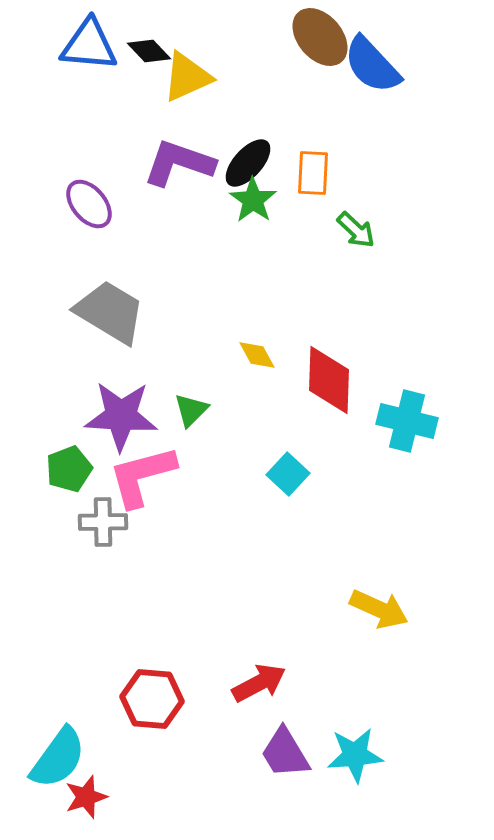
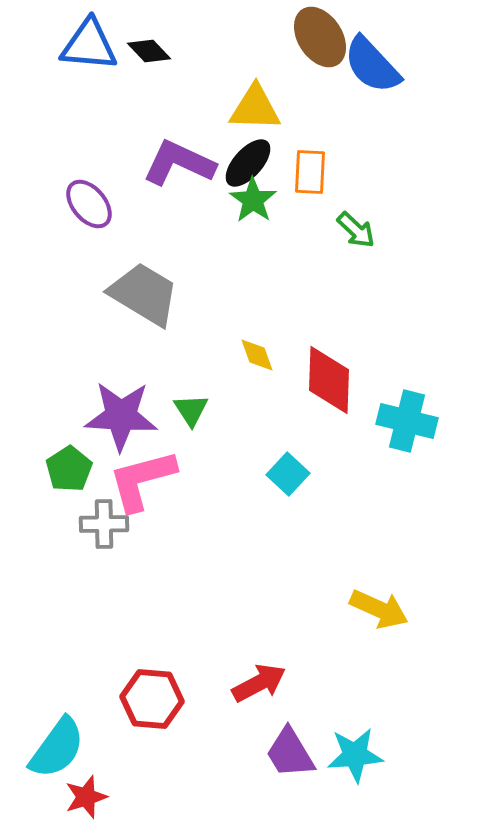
brown ellipse: rotated 8 degrees clockwise
yellow triangle: moved 68 px right, 31 px down; rotated 26 degrees clockwise
purple L-shape: rotated 6 degrees clockwise
orange rectangle: moved 3 px left, 1 px up
gray trapezoid: moved 34 px right, 18 px up
yellow diamond: rotated 9 degrees clockwise
green triangle: rotated 18 degrees counterclockwise
green pentagon: rotated 12 degrees counterclockwise
pink L-shape: moved 4 px down
gray cross: moved 1 px right, 2 px down
purple trapezoid: moved 5 px right
cyan semicircle: moved 1 px left, 10 px up
